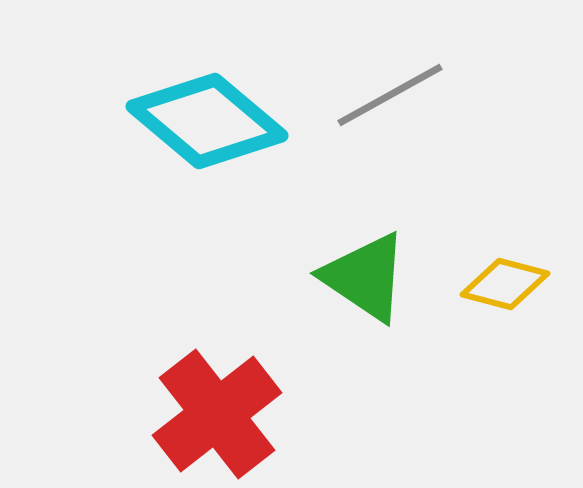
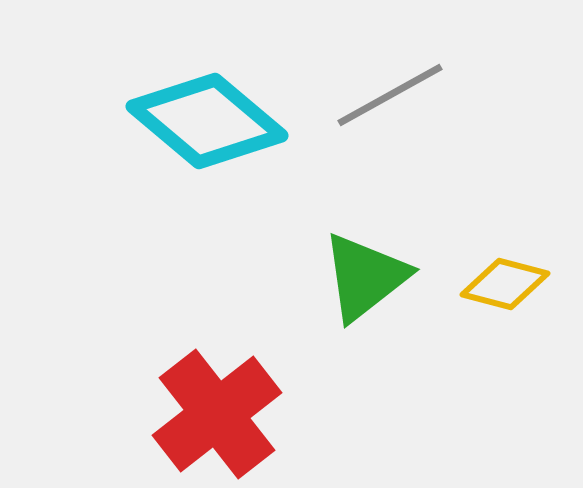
green triangle: rotated 48 degrees clockwise
